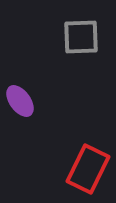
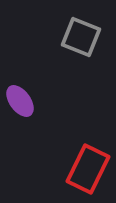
gray square: rotated 24 degrees clockwise
